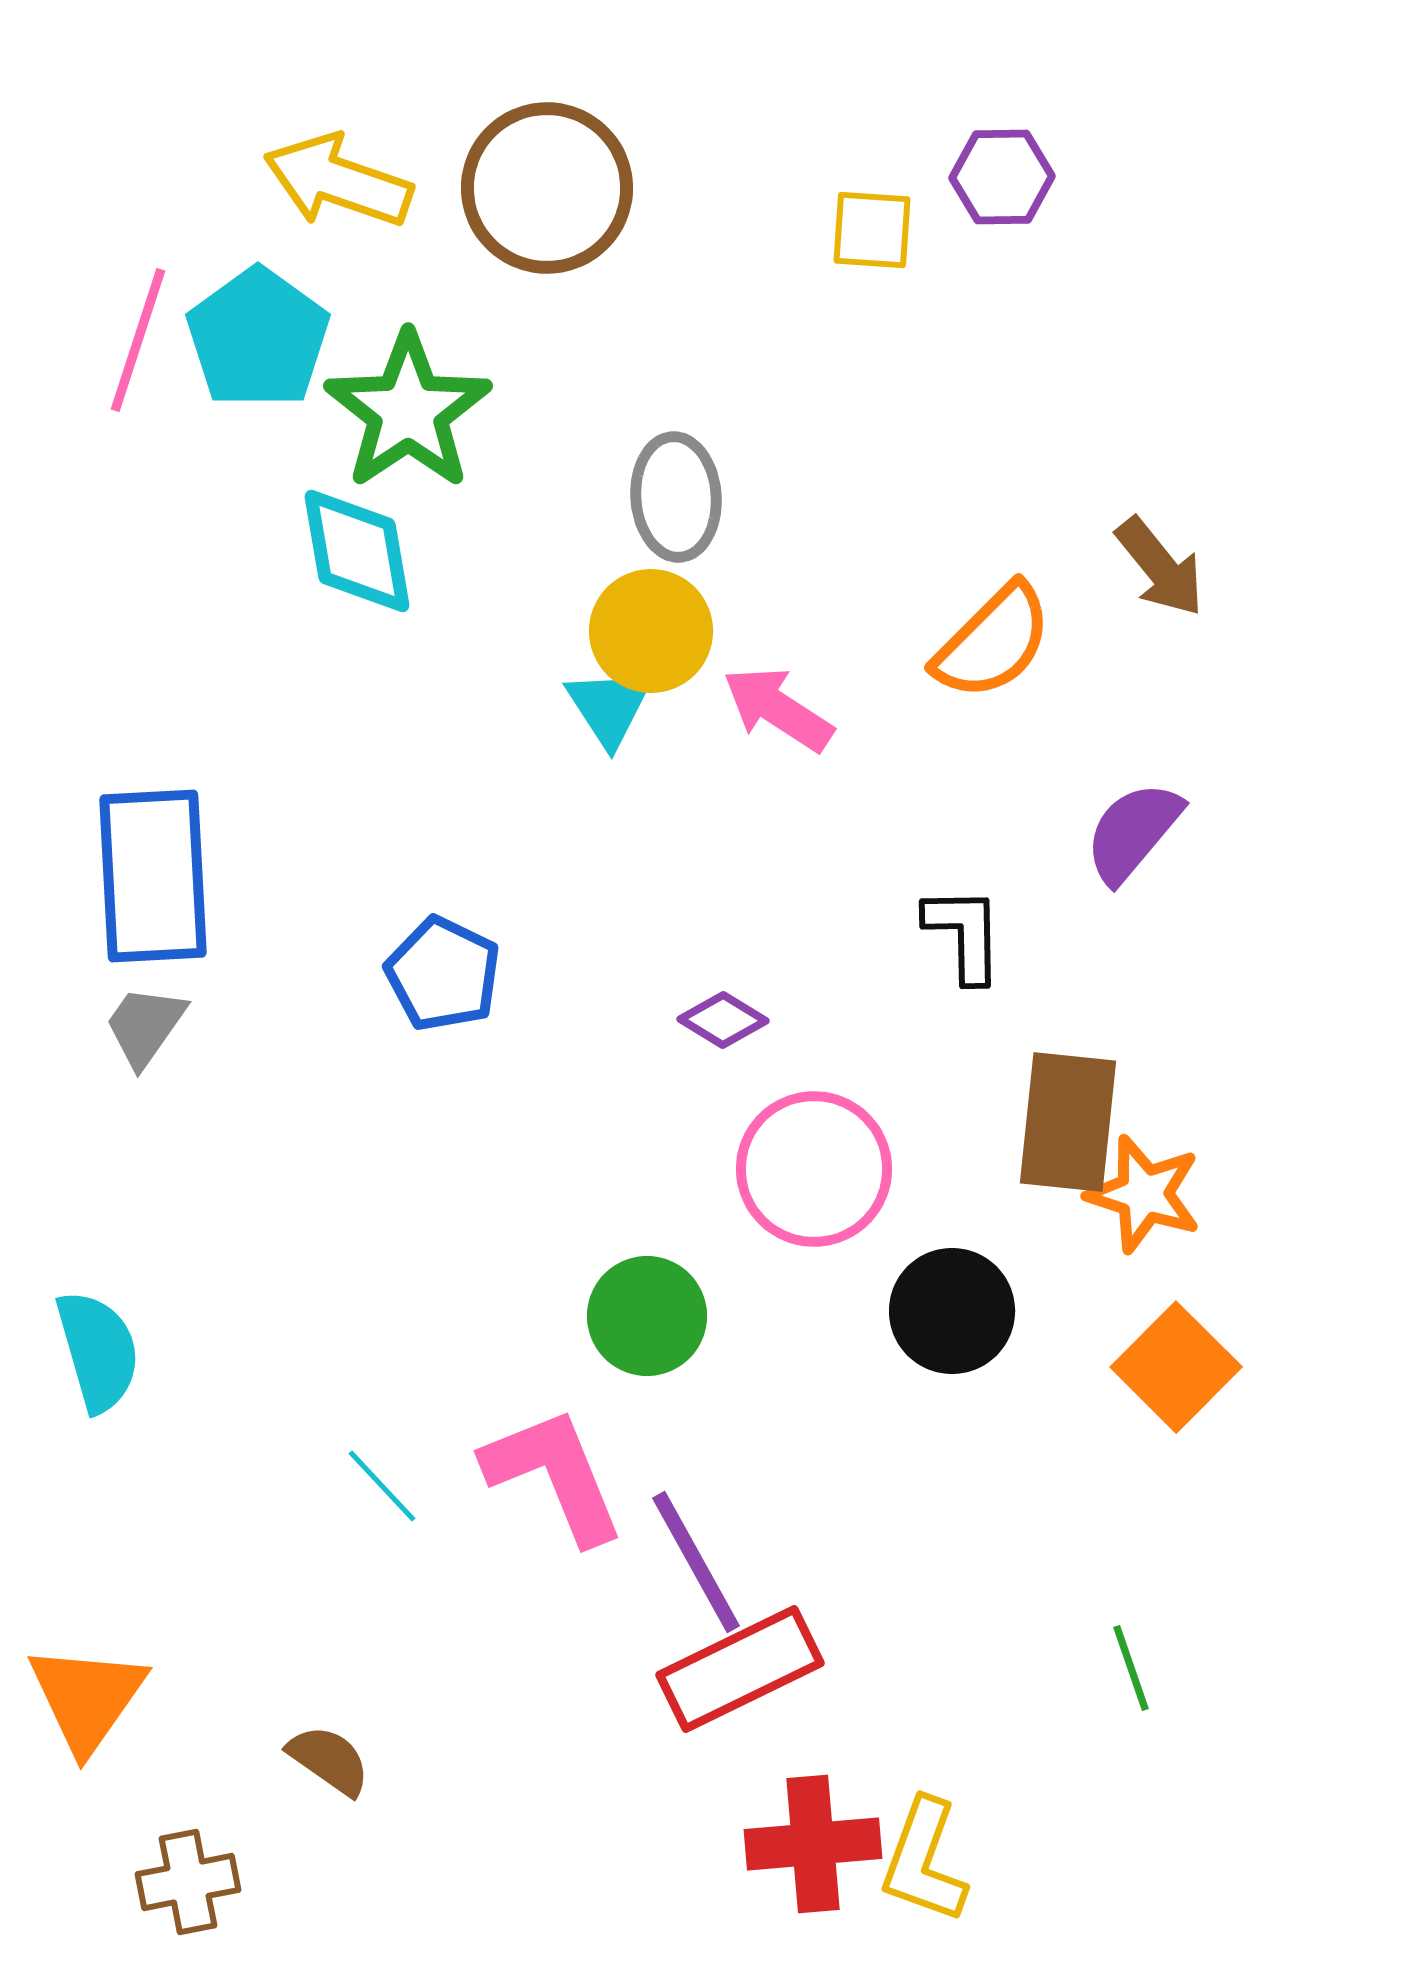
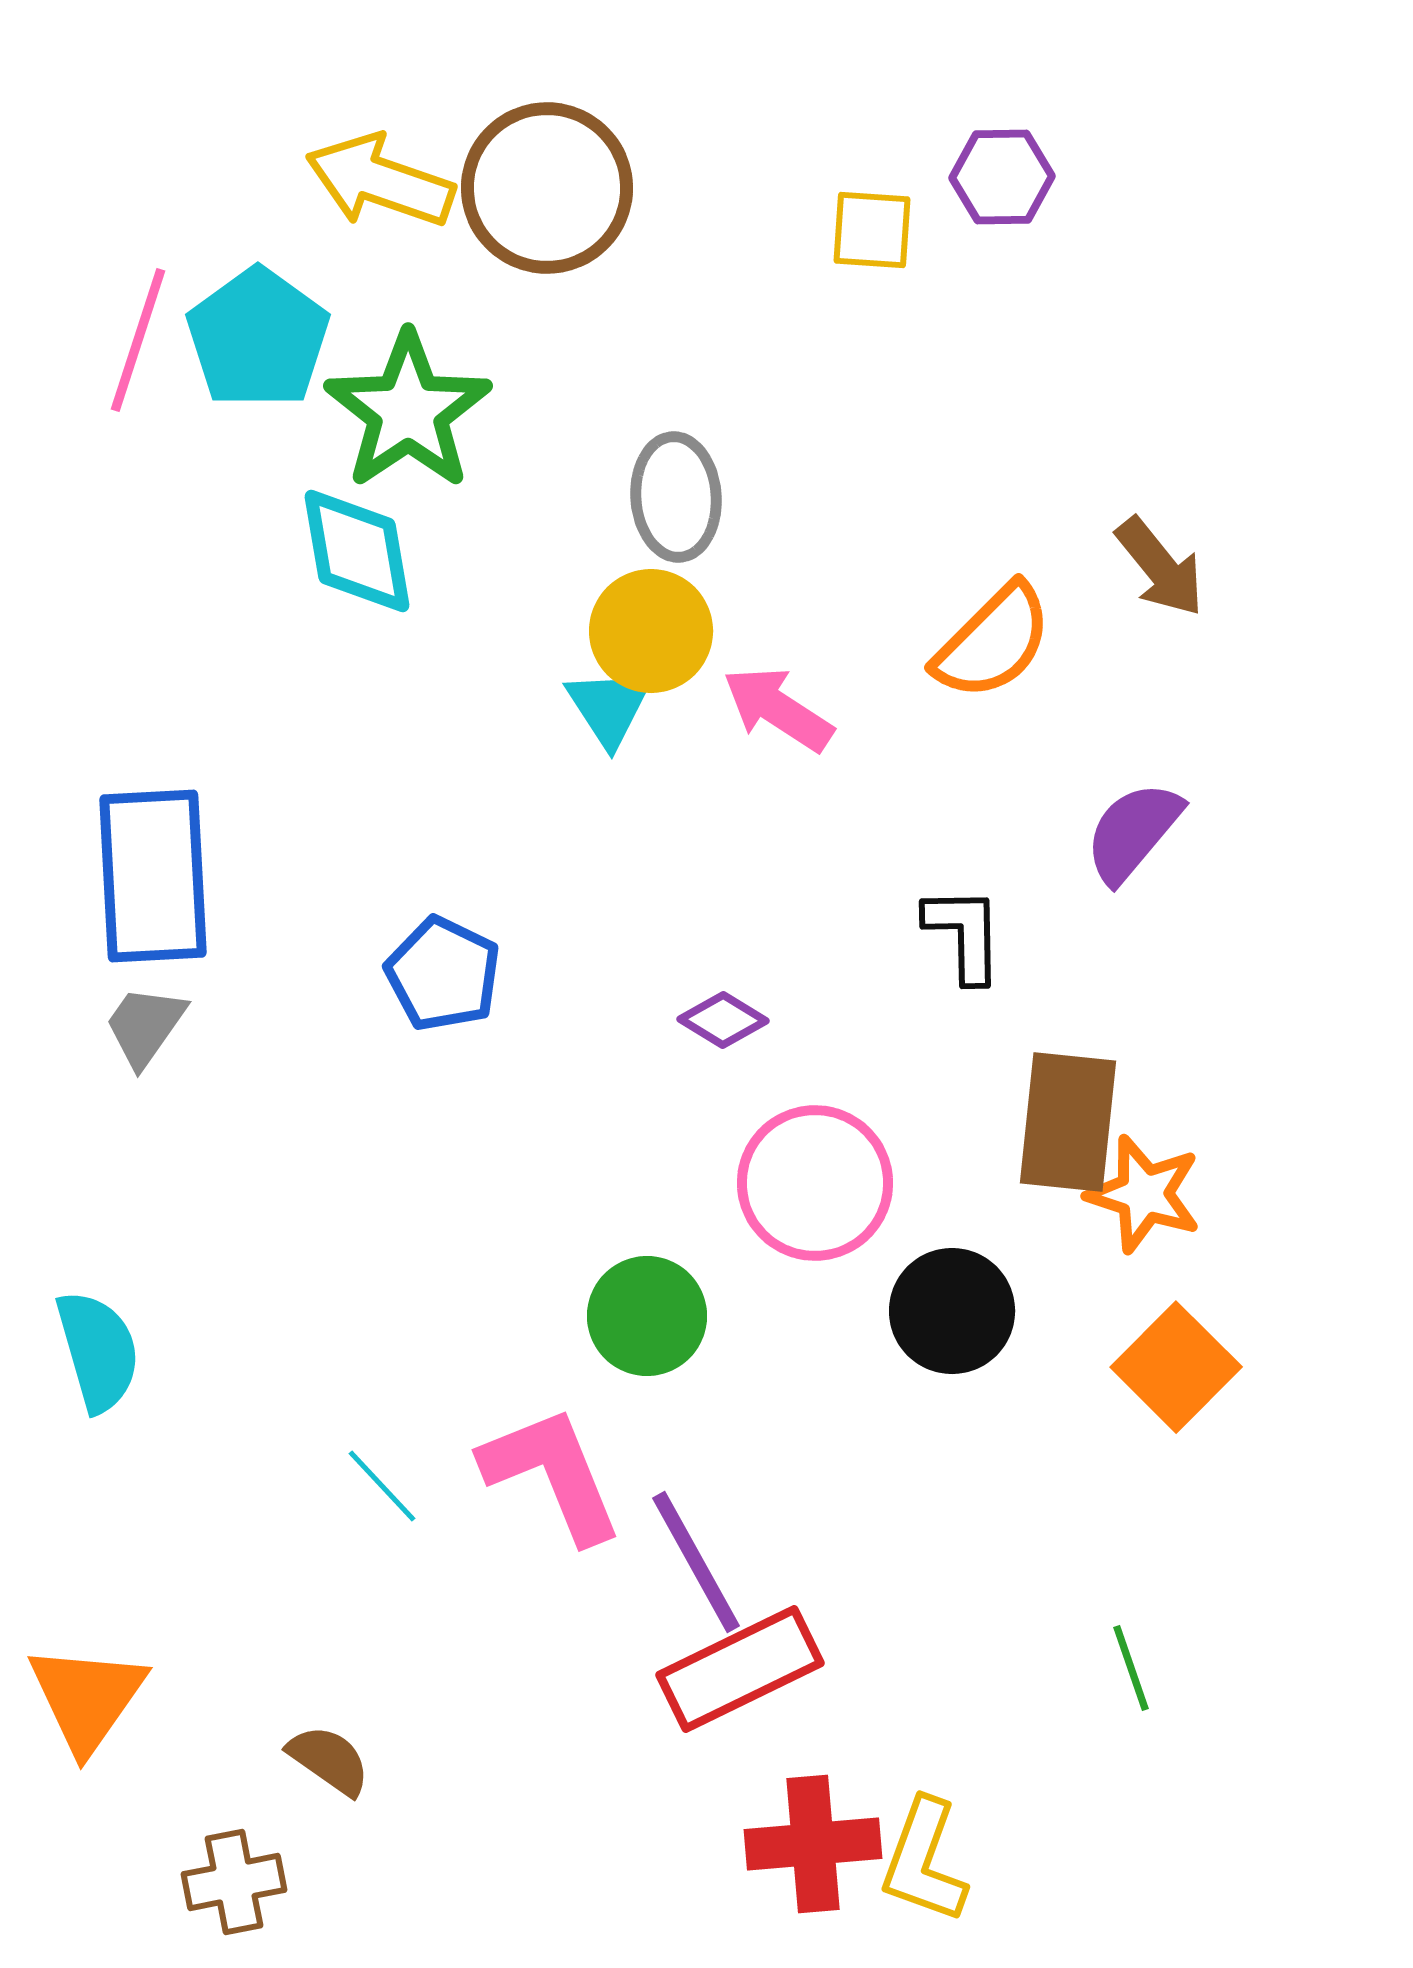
yellow arrow: moved 42 px right
pink circle: moved 1 px right, 14 px down
pink L-shape: moved 2 px left, 1 px up
brown cross: moved 46 px right
